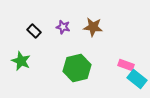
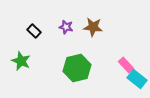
purple star: moved 3 px right
pink rectangle: rotated 28 degrees clockwise
